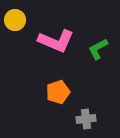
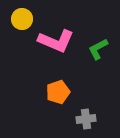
yellow circle: moved 7 px right, 1 px up
